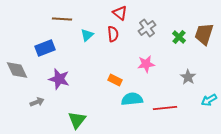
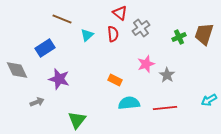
brown line: rotated 18 degrees clockwise
gray cross: moved 6 px left
green cross: rotated 24 degrees clockwise
blue rectangle: rotated 12 degrees counterclockwise
pink star: rotated 12 degrees counterclockwise
gray star: moved 21 px left, 2 px up
cyan semicircle: moved 3 px left, 4 px down
